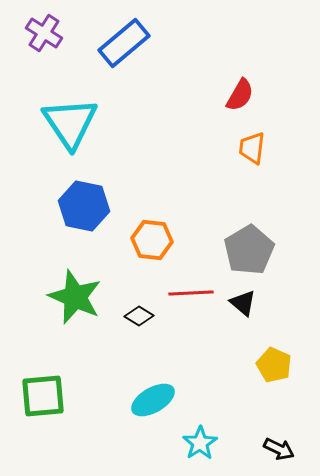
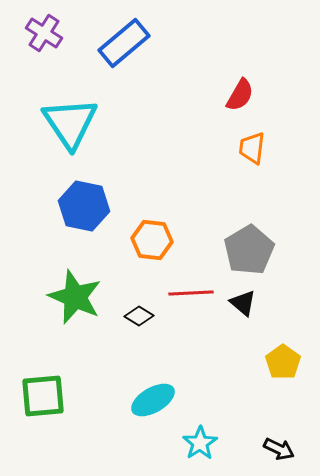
yellow pentagon: moved 9 px right, 3 px up; rotated 12 degrees clockwise
